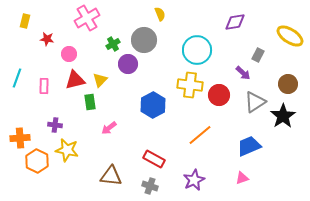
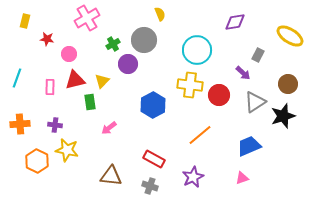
yellow triangle: moved 2 px right, 1 px down
pink rectangle: moved 6 px right, 1 px down
black star: rotated 15 degrees clockwise
orange cross: moved 14 px up
purple star: moved 1 px left, 3 px up
